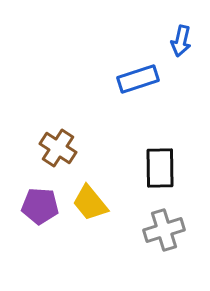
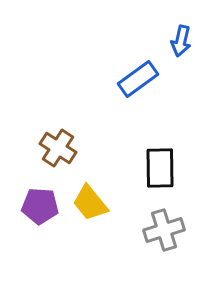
blue rectangle: rotated 18 degrees counterclockwise
